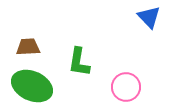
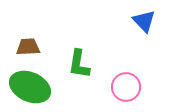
blue triangle: moved 5 px left, 4 px down
green L-shape: moved 2 px down
green ellipse: moved 2 px left, 1 px down
